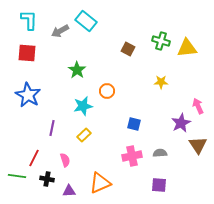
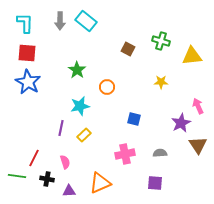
cyan L-shape: moved 4 px left, 3 px down
gray arrow: moved 10 px up; rotated 60 degrees counterclockwise
yellow triangle: moved 5 px right, 8 px down
orange circle: moved 4 px up
blue star: moved 13 px up
cyan star: moved 3 px left
blue square: moved 5 px up
purple line: moved 9 px right
pink cross: moved 7 px left, 2 px up
pink semicircle: moved 2 px down
purple square: moved 4 px left, 2 px up
